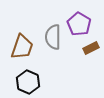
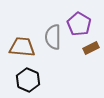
brown trapezoid: rotated 104 degrees counterclockwise
black hexagon: moved 2 px up
